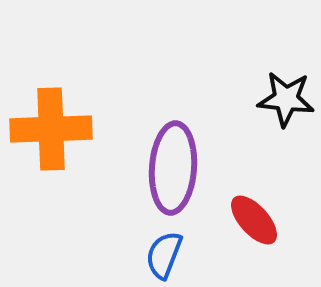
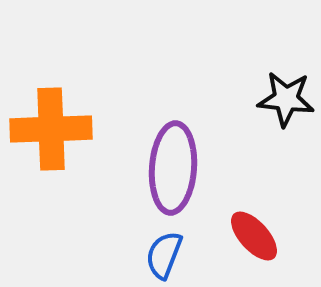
red ellipse: moved 16 px down
